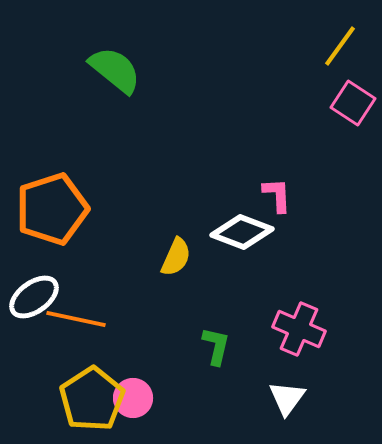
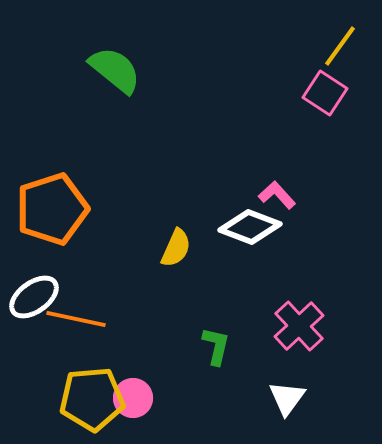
pink square: moved 28 px left, 10 px up
pink L-shape: rotated 39 degrees counterclockwise
white diamond: moved 8 px right, 5 px up
yellow semicircle: moved 9 px up
pink cross: moved 3 px up; rotated 24 degrees clockwise
yellow pentagon: rotated 28 degrees clockwise
